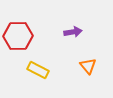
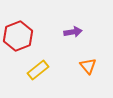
red hexagon: rotated 20 degrees counterclockwise
yellow rectangle: rotated 65 degrees counterclockwise
